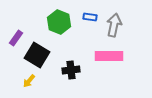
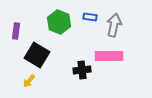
purple rectangle: moved 7 px up; rotated 28 degrees counterclockwise
black cross: moved 11 px right
